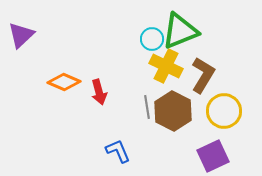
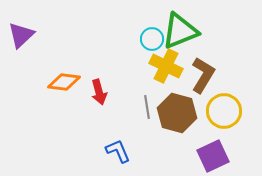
orange diamond: rotated 16 degrees counterclockwise
brown hexagon: moved 4 px right, 2 px down; rotated 12 degrees counterclockwise
